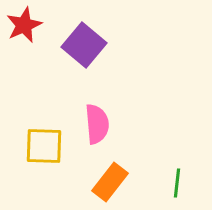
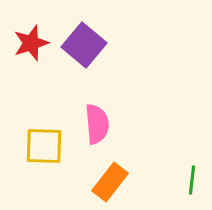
red star: moved 7 px right, 18 px down; rotated 6 degrees clockwise
green line: moved 15 px right, 3 px up
